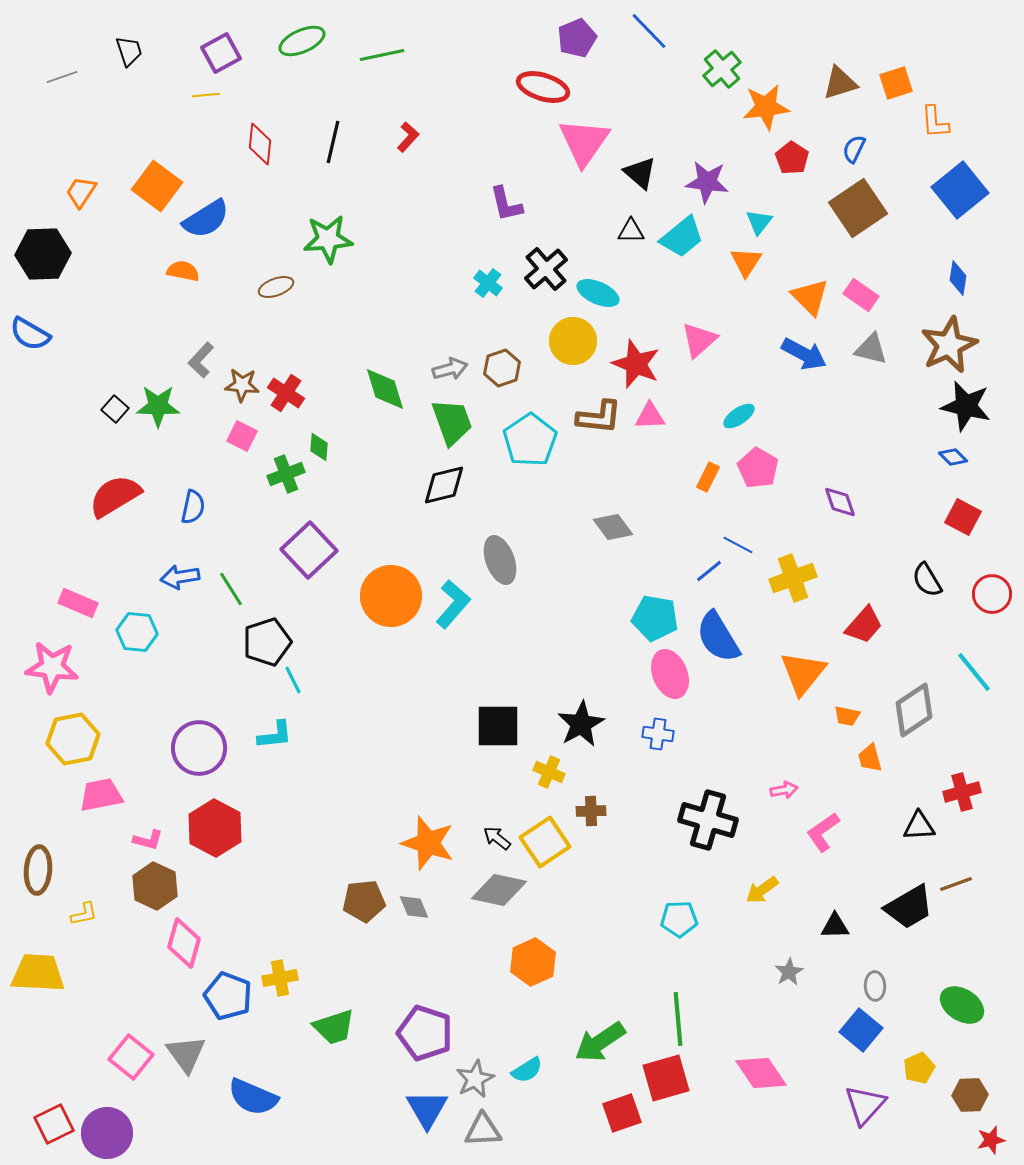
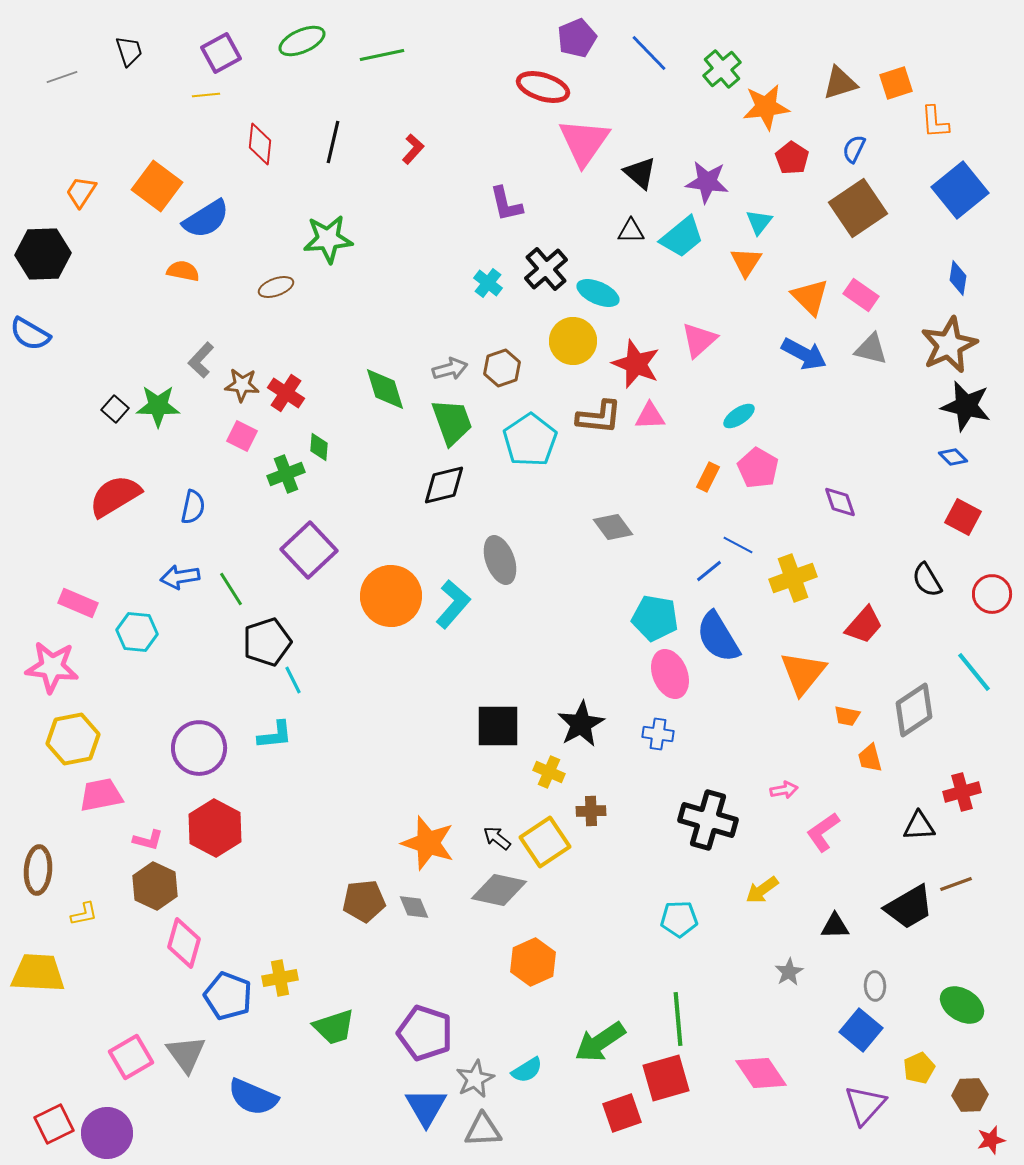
blue line at (649, 31): moved 22 px down
red L-shape at (408, 137): moved 5 px right, 12 px down
pink square at (131, 1057): rotated 21 degrees clockwise
blue triangle at (427, 1109): moved 1 px left, 2 px up
